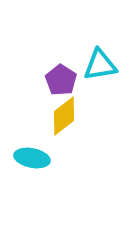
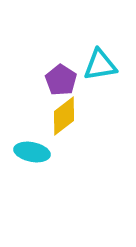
cyan ellipse: moved 6 px up
